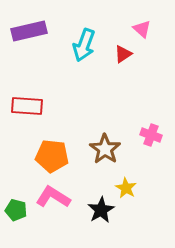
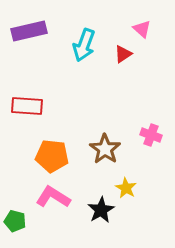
green pentagon: moved 1 px left, 11 px down
